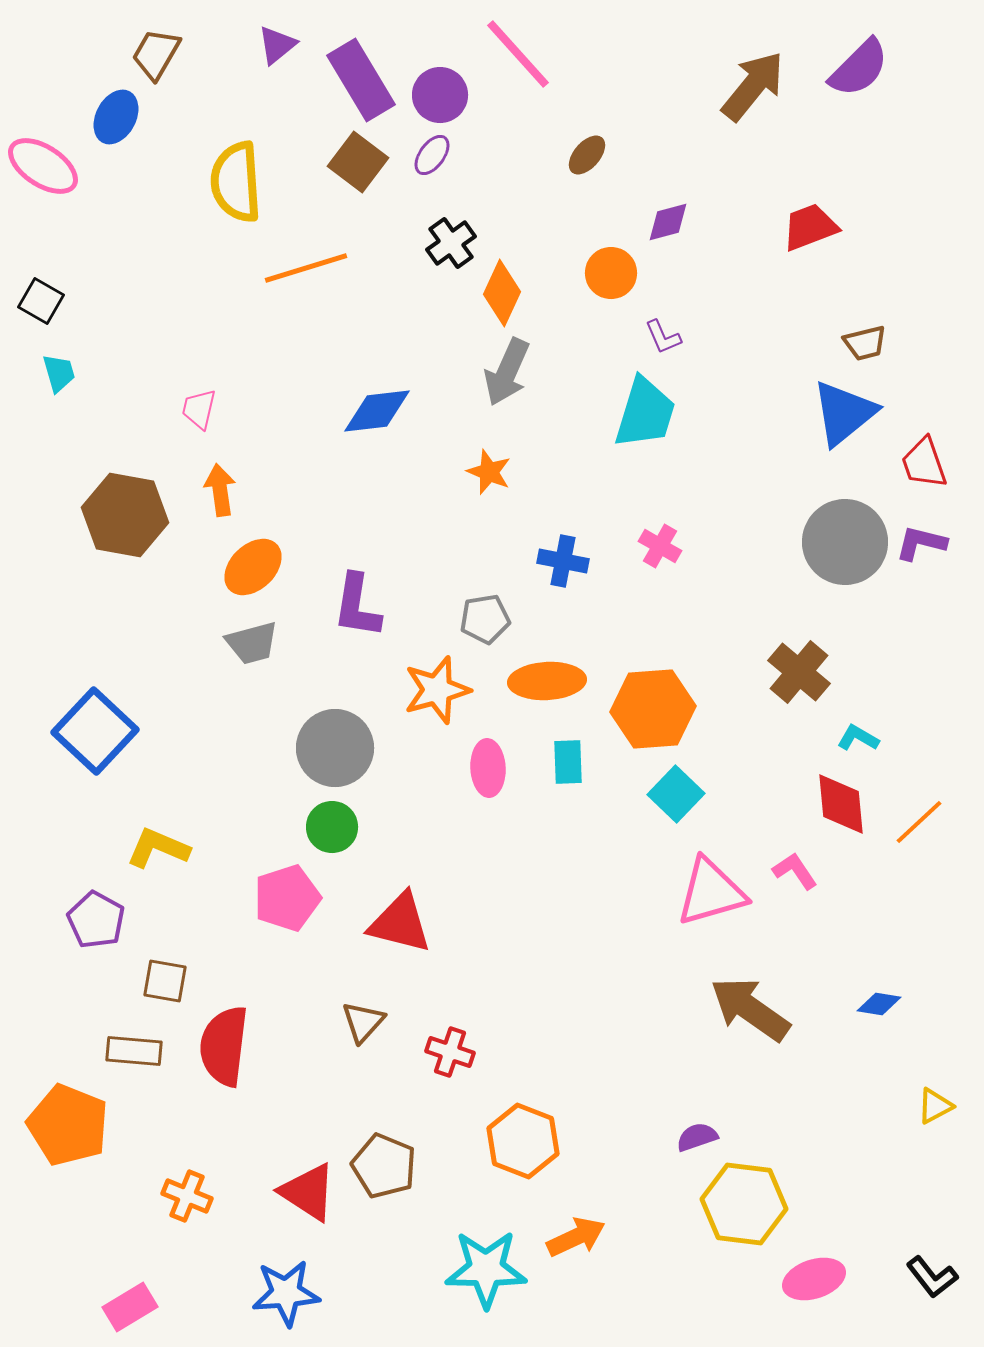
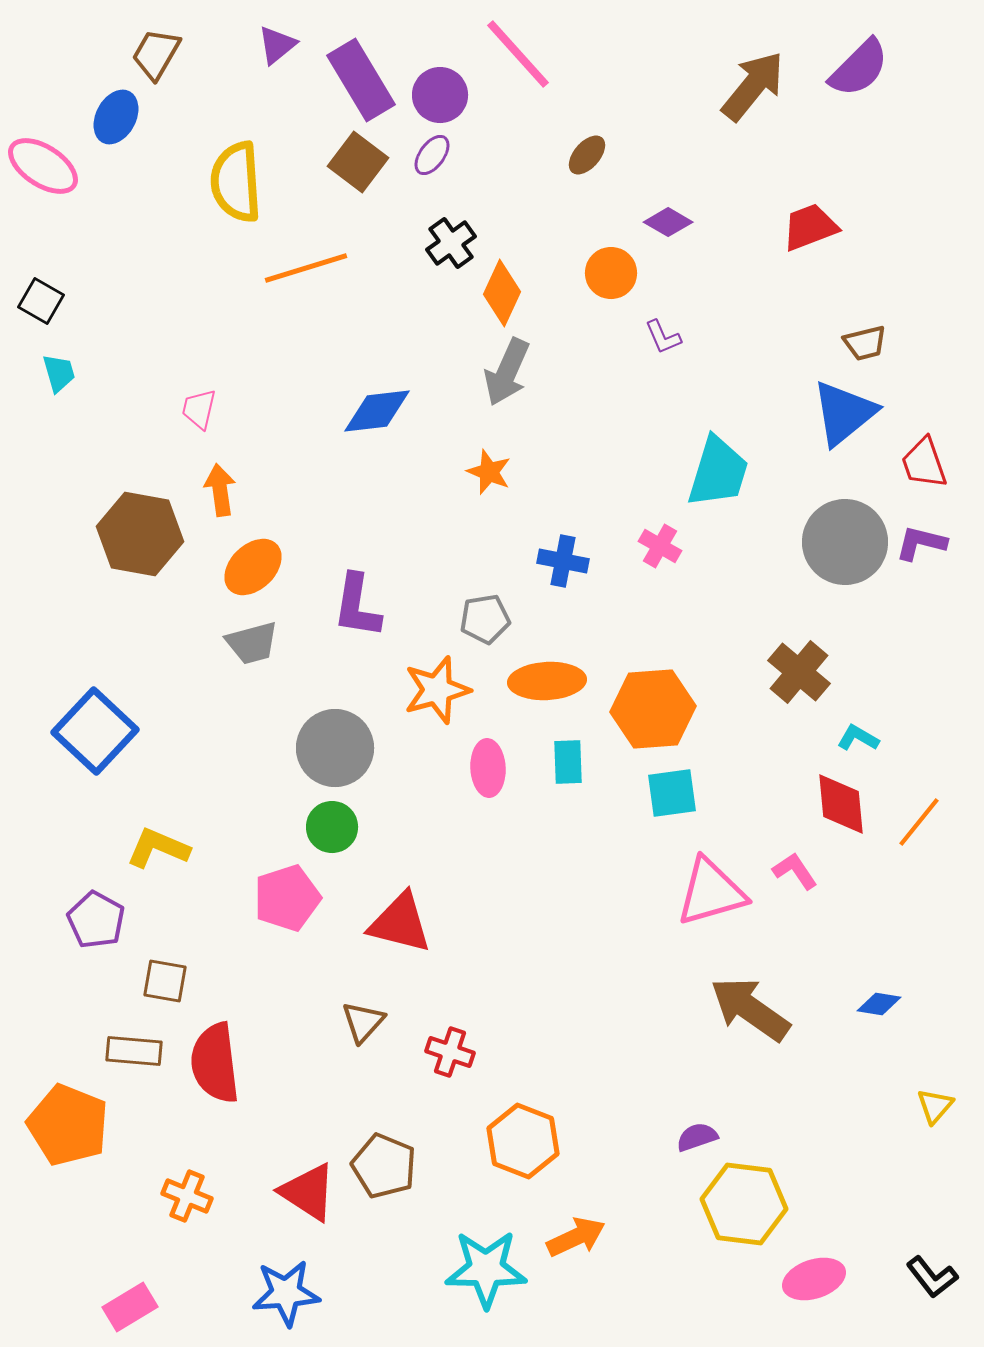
purple diamond at (668, 222): rotated 45 degrees clockwise
cyan trapezoid at (645, 413): moved 73 px right, 59 px down
brown hexagon at (125, 515): moved 15 px right, 19 px down
cyan square at (676, 794): moved 4 px left, 1 px up; rotated 38 degrees clockwise
orange line at (919, 822): rotated 8 degrees counterclockwise
red semicircle at (224, 1046): moved 9 px left, 17 px down; rotated 14 degrees counterclockwise
yellow triangle at (935, 1106): rotated 21 degrees counterclockwise
